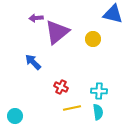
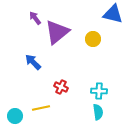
purple arrow: moved 1 px left; rotated 56 degrees clockwise
yellow line: moved 31 px left
